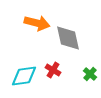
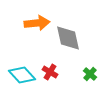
orange arrow: rotated 20 degrees counterclockwise
red cross: moved 3 px left, 2 px down
cyan diamond: moved 2 px left, 1 px up; rotated 56 degrees clockwise
